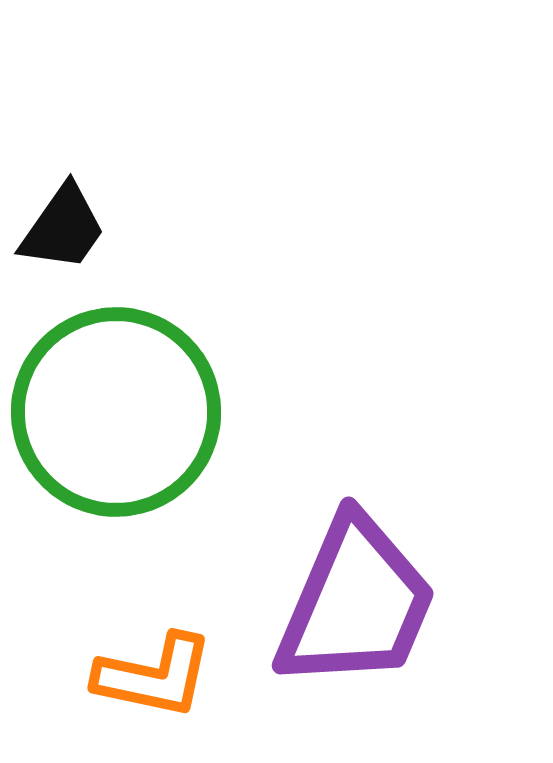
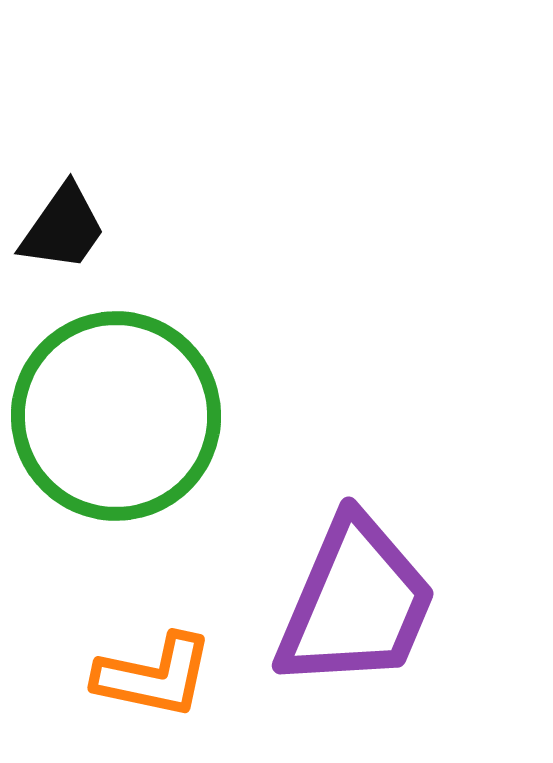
green circle: moved 4 px down
